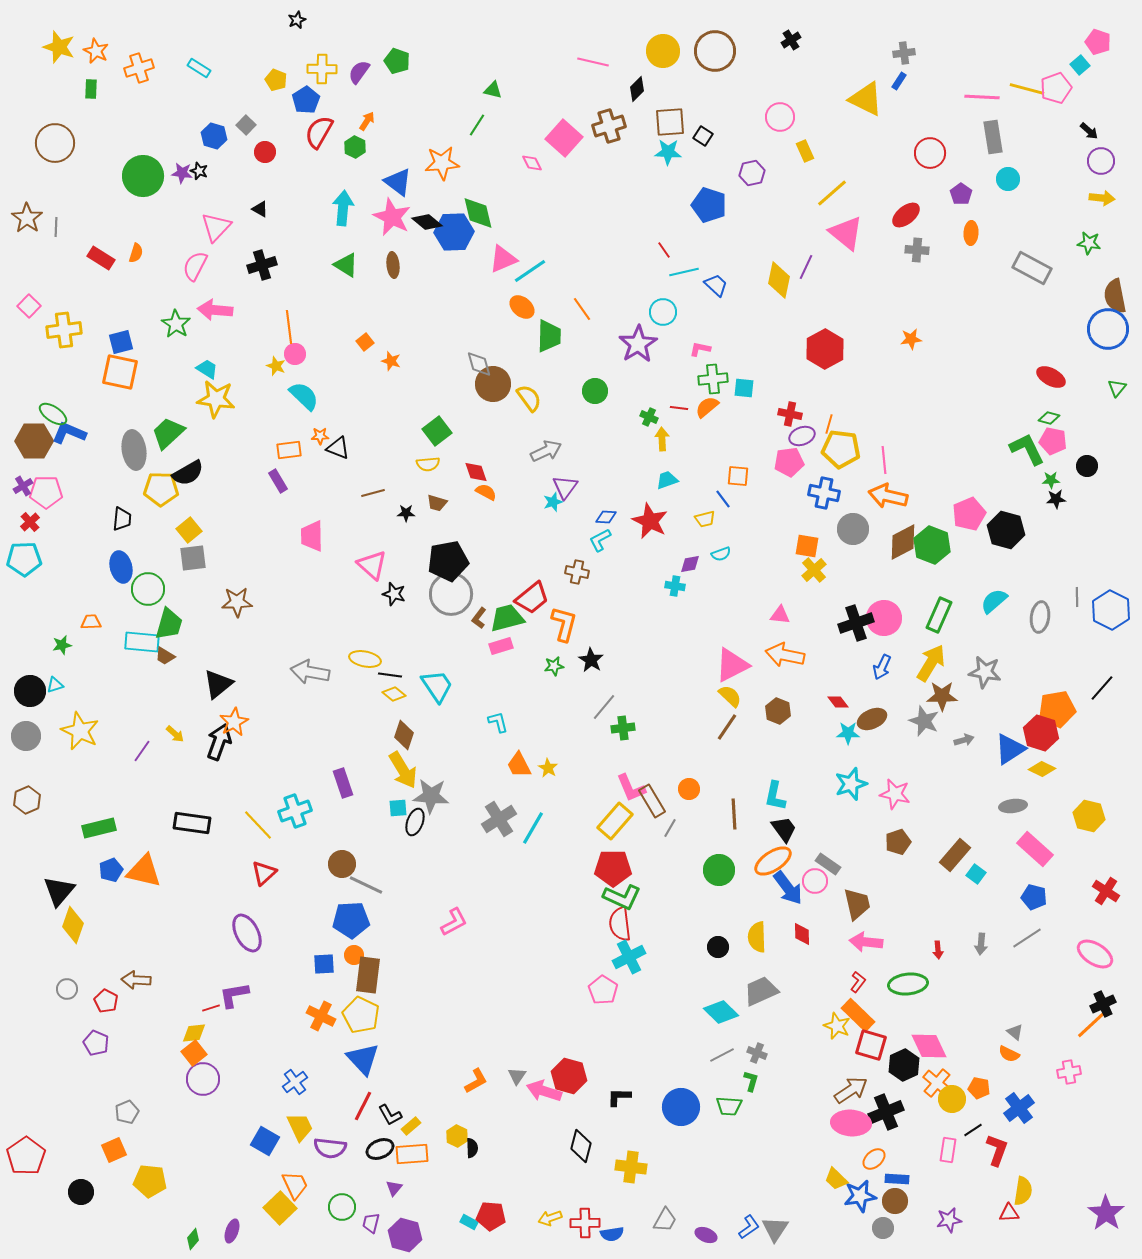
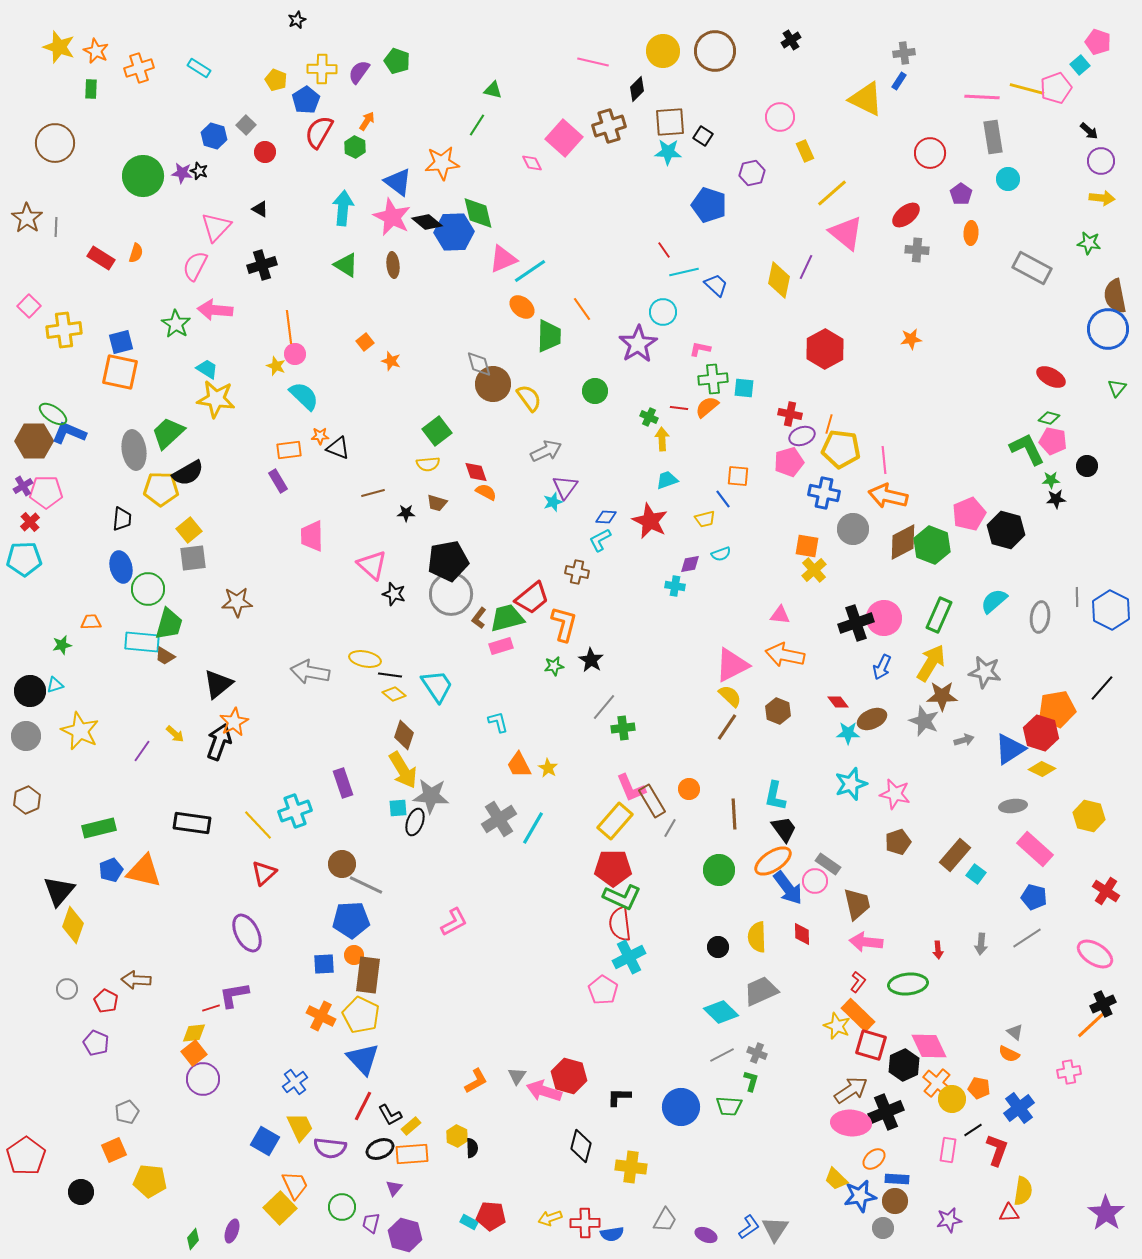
pink pentagon at (789, 462): rotated 8 degrees counterclockwise
